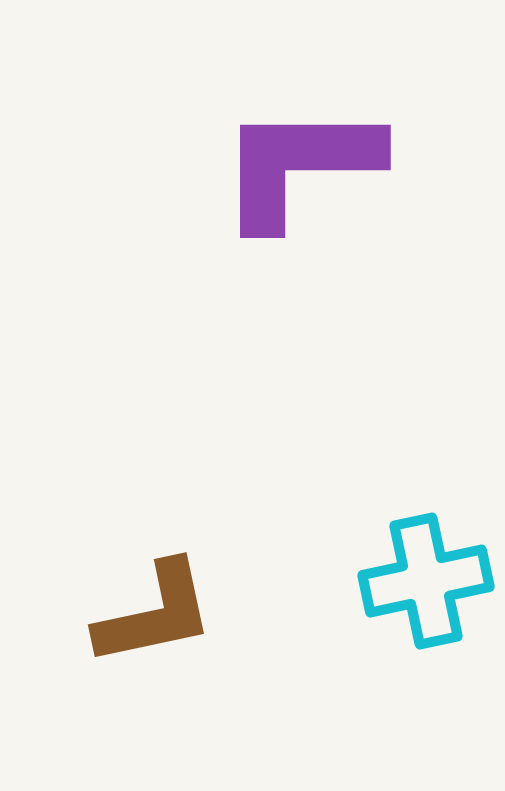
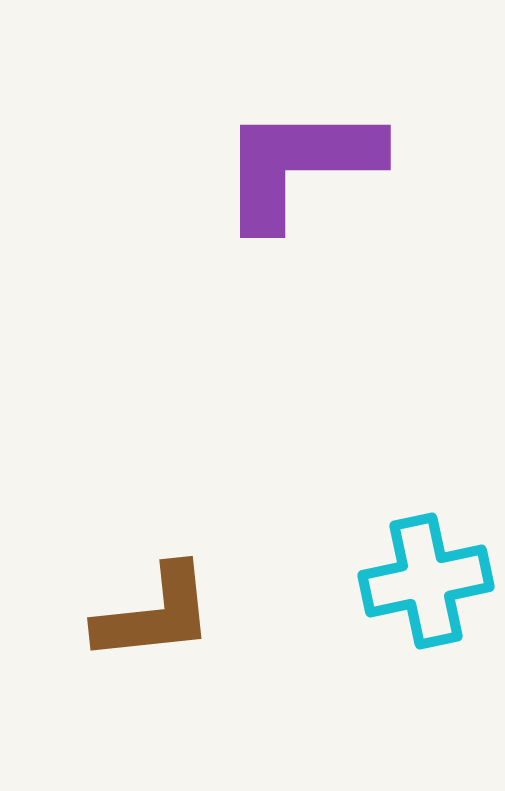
brown L-shape: rotated 6 degrees clockwise
